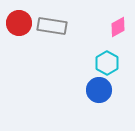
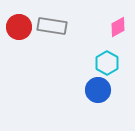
red circle: moved 4 px down
blue circle: moved 1 px left
